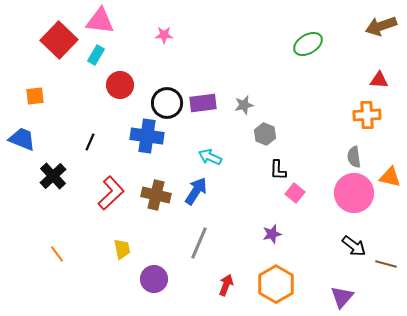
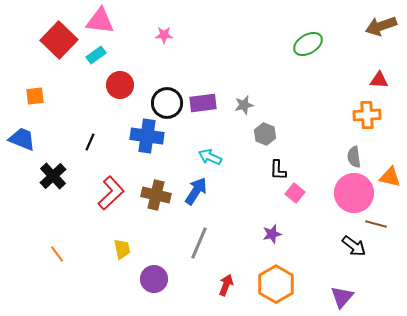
cyan rectangle: rotated 24 degrees clockwise
brown line: moved 10 px left, 40 px up
